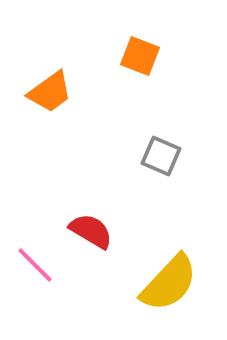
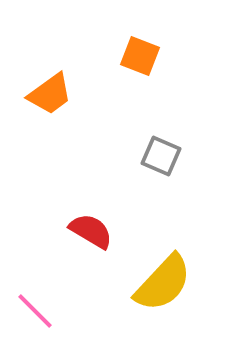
orange trapezoid: moved 2 px down
pink line: moved 46 px down
yellow semicircle: moved 6 px left
